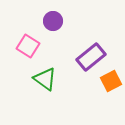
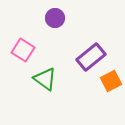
purple circle: moved 2 px right, 3 px up
pink square: moved 5 px left, 4 px down
